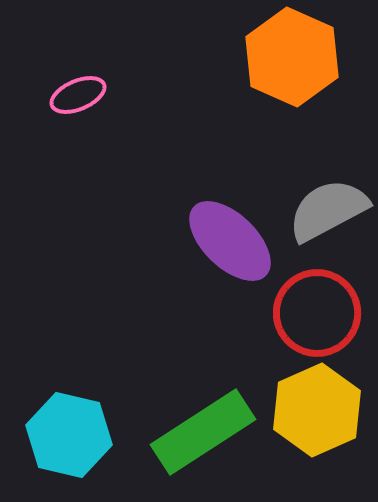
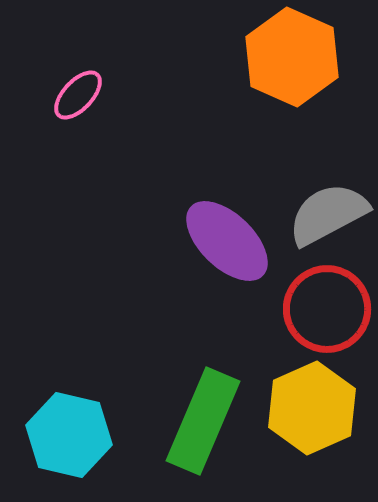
pink ellipse: rotated 24 degrees counterclockwise
gray semicircle: moved 4 px down
purple ellipse: moved 3 px left
red circle: moved 10 px right, 4 px up
yellow hexagon: moved 5 px left, 2 px up
green rectangle: moved 11 px up; rotated 34 degrees counterclockwise
